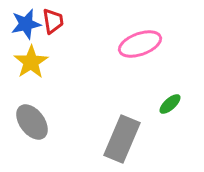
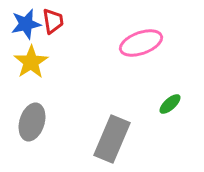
pink ellipse: moved 1 px right, 1 px up
gray ellipse: rotated 54 degrees clockwise
gray rectangle: moved 10 px left
